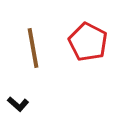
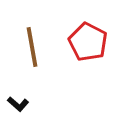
brown line: moved 1 px left, 1 px up
